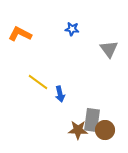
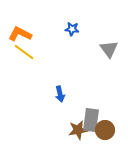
yellow line: moved 14 px left, 30 px up
gray rectangle: moved 1 px left
brown star: rotated 12 degrees counterclockwise
